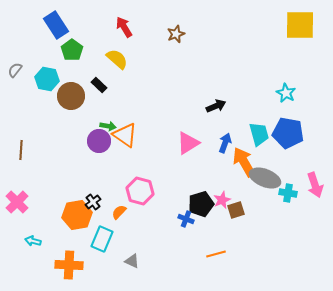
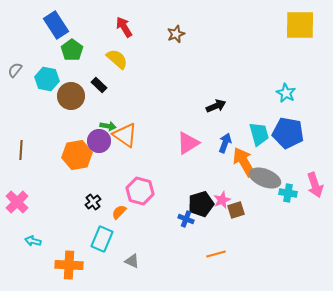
orange hexagon: moved 60 px up
